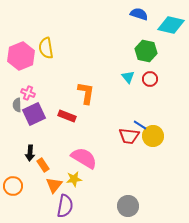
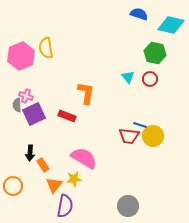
green hexagon: moved 9 px right, 2 px down
pink cross: moved 2 px left, 3 px down
blue line: rotated 16 degrees counterclockwise
